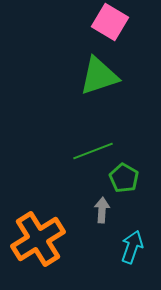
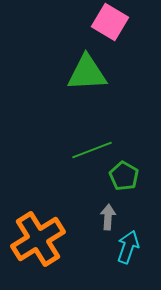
green triangle: moved 12 px left, 3 px up; rotated 15 degrees clockwise
green line: moved 1 px left, 1 px up
green pentagon: moved 2 px up
gray arrow: moved 6 px right, 7 px down
cyan arrow: moved 4 px left
